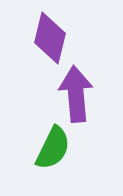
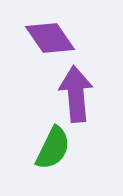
purple diamond: rotated 48 degrees counterclockwise
